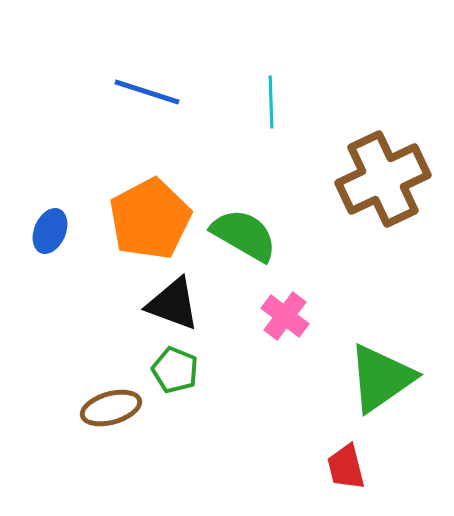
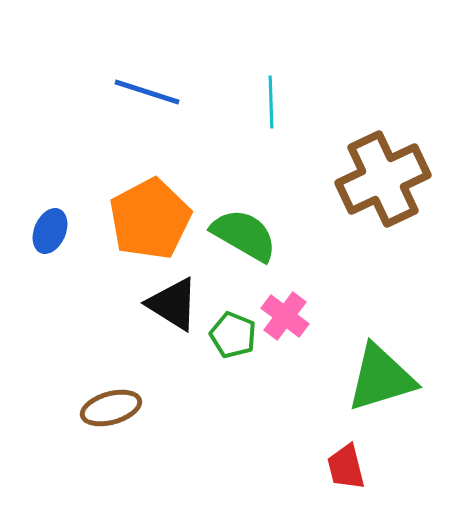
black triangle: rotated 12 degrees clockwise
green pentagon: moved 58 px right, 35 px up
green triangle: rotated 18 degrees clockwise
